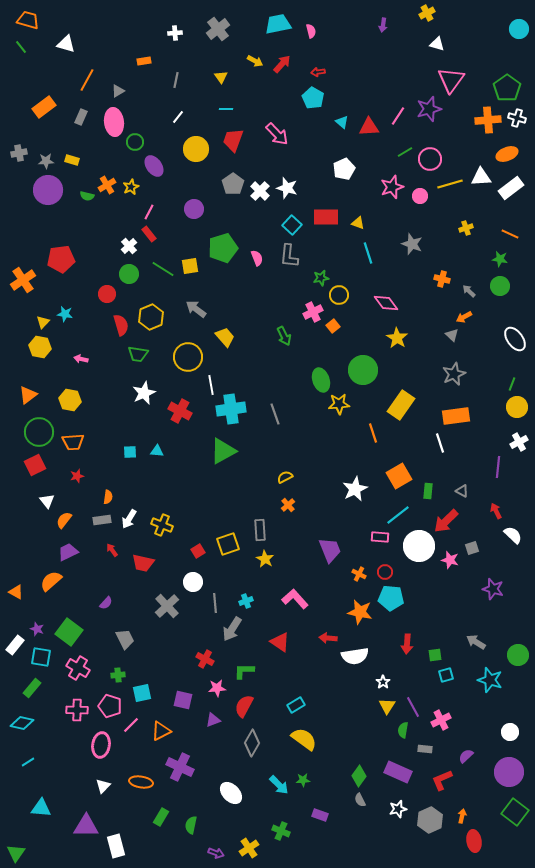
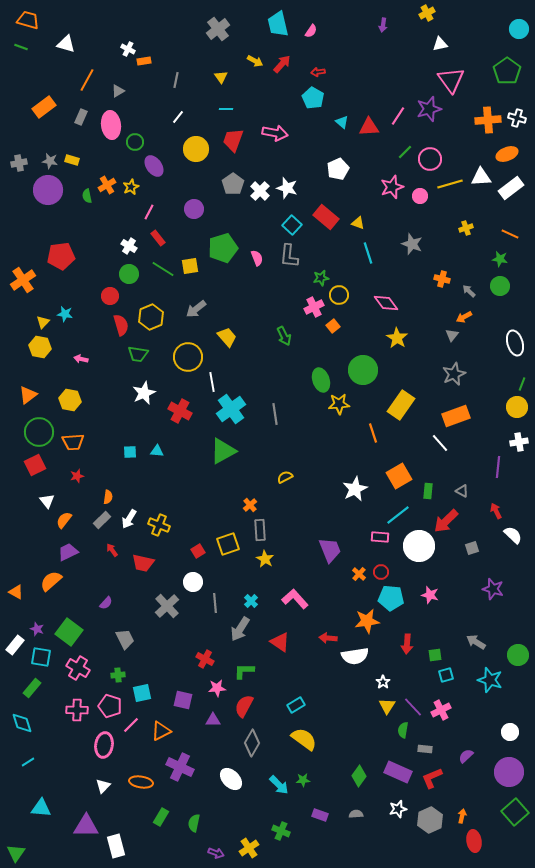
cyan trapezoid at (278, 24): rotated 92 degrees counterclockwise
pink semicircle at (311, 31): rotated 48 degrees clockwise
white cross at (175, 33): moved 47 px left, 16 px down; rotated 32 degrees clockwise
white triangle at (437, 44): moved 3 px right; rotated 28 degrees counterclockwise
green line at (21, 47): rotated 32 degrees counterclockwise
pink triangle at (451, 80): rotated 12 degrees counterclockwise
green pentagon at (507, 88): moved 17 px up
pink ellipse at (114, 122): moved 3 px left, 3 px down
pink arrow at (277, 134): moved 2 px left, 1 px up; rotated 35 degrees counterclockwise
green line at (405, 152): rotated 14 degrees counterclockwise
gray cross at (19, 153): moved 10 px down
gray star at (46, 161): moved 4 px right; rotated 14 degrees clockwise
white pentagon at (344, 169): moved 6 px left
green semicircle at (87, 196): rotated 64 degrees clockwise
red rectangle at (326, 217): rotated 40 degrees clockwise
red rectangle at (149, 234): moved 9 px right, 4 px down
white cross at (129, 246): rotated 14 degrees counterclockwise
red pentagon at (61, 259): moved 3 px up
red circle at (107, 294): moved 3 px right, 2 px down
gray arrow at (196, 309): rotated 75 degrees counterclockwise
pink cross at (313, 312): moved 1 px right, 5 px up
gray triangle at (452, 335): rotated 24 degrees clockwise
yellow trapezoid at (225, 337): moved 2 px right
white ellipse at (515, 339): moved 4 px down; rotated 20 degrees clockwise
green line at (512, 384): moved 10 px right
white line at (211, 385): moved 1 px right, 3 px up
cyan cross at (231, 409): rotated 28 degrees counterclockwise
gray line at (275, 414): rotated 10 degrees clockwise
orange rectangle at (456, 416): rotated 12 degrees counterclockwise
white cross at (519, 442): rotated 18 degrees clockwise
white line at (440, 443): rotated 24 degrees counterclockwise
orange cross at (288, 505): moved 38 px left
gray rectangle at (102, 520): rotated 36 degrees counterclockwise
yellow cross at (162, 525): moved 3 px left
pink star at (450, 560): moved 20 px left, 35 px down
red circle at (385, 572): moved 4 px left
orange cross at (359, 574): rotated 16 degrees clockwise
cyan cross at (246, 601): moved 5 px right; rotated 24 degrees counterclockwise
orange star at (360, 612): moved 7 px right, 9 px down; rotated 20 degrees counterclockwise
gray arrow at (232, 629): moved 8 px right
purple line at (413, 707): rotated 15 degrees counterclockwise
purple triangle at (213, 720): rotated 21 degrees clockwise
pink cross at (441, 720): moved 10 px up
cyan diamond at (22, 723): rotated 60 degrees clockwise
pink ellipse at (101, 745): moved 3 px right
red L-shape at (442, 780): moved 10 px left, 2 px up
white ellipse at (231, 793): moved 14 px up
gray semicircle at (360, 800): moved 4 px left, 14 px down; rotated 112 degrees clockwise
green square at (515, 812): rotated 12 degrees clockwise
green semicircle at (191, 825): moved 3 px right, 2 px up
